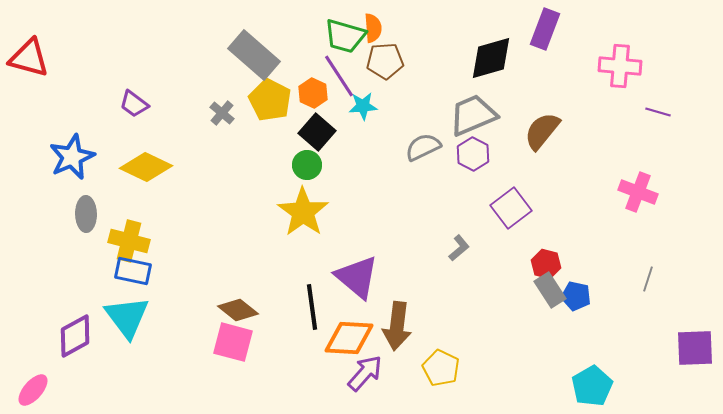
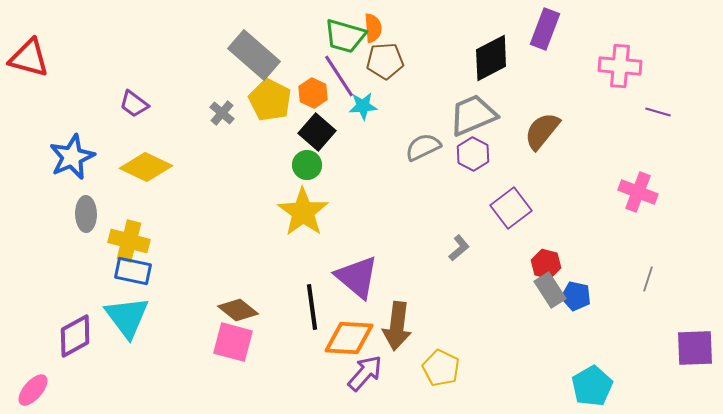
black diamond at (491, 58): rotated 12 degrees counterclockwise
